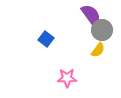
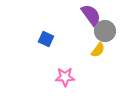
gray circle: moved 3 px right, 1 px down
blue square: rotated 14 degrees counterclockwise
pink star: moved 2 px left, 1 px up
